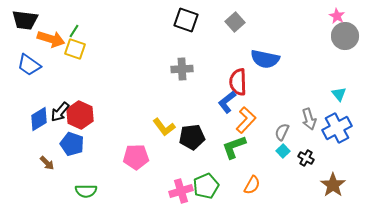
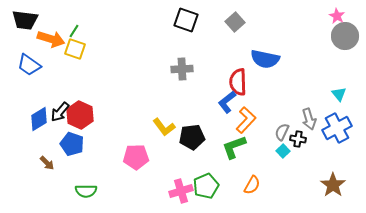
black cross: moved 8 px left, 19 px up; rotated 21 degrees counterclockwise
